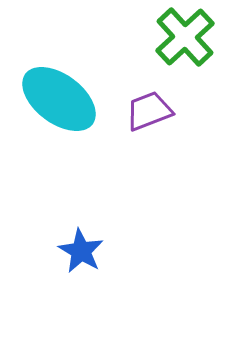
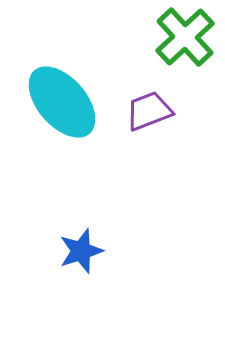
cyan ellipse: moved 3 px right, 3 px down; rotated 12 degrees clockwise
blue star: rotated 24 degrees clockwise
